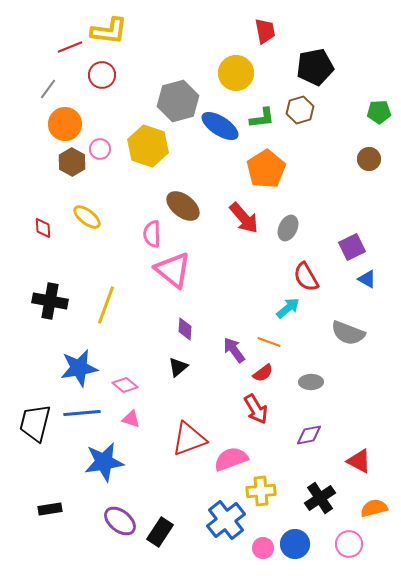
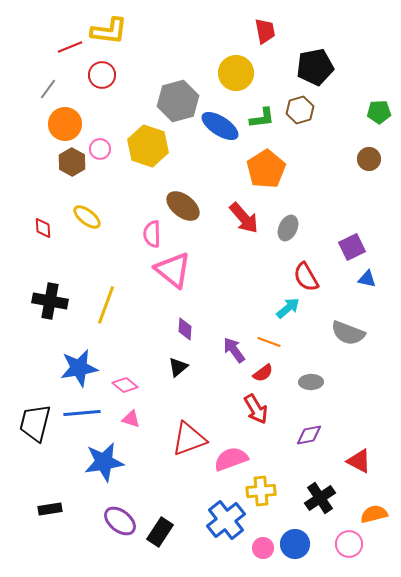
blue triangle at (367, 279): rotated 18 degrees counterclockwise
orange semicircle at (374, 508): moved 6 px down
